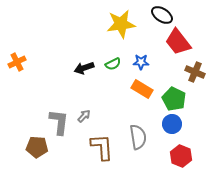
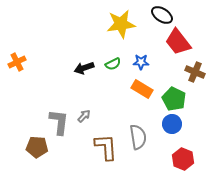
brown L-shape: moved 4 px right
red hexagon: moved 2 px right, 3 px down
